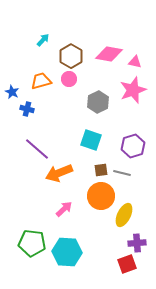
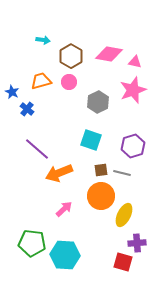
cyan arrow: rotated 56 degrees clockwise
pink circle: moved 3 px down
blue cross: rotated 24 degrees clockwise
cyan hexagon: moved 2 px left, 3 px down
red square: moved 4 px left, 2 px up; rotated 36 degrees clockwise
